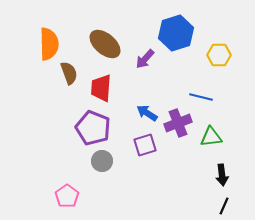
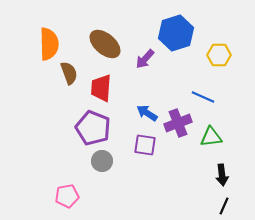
blue line: moved 2 px right; rotated 10 degrees clockwise
purple square: rotated 25 degrees clockwise
pink pentagon: rotated 25 degrees clockwise
